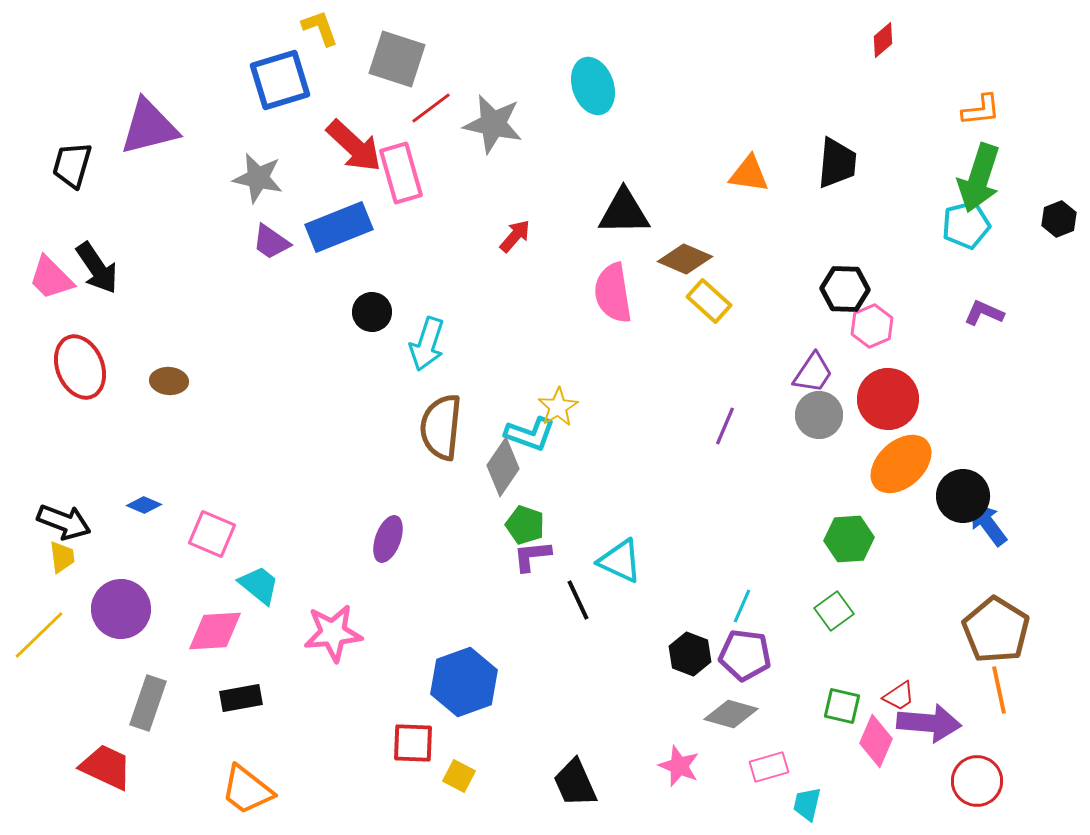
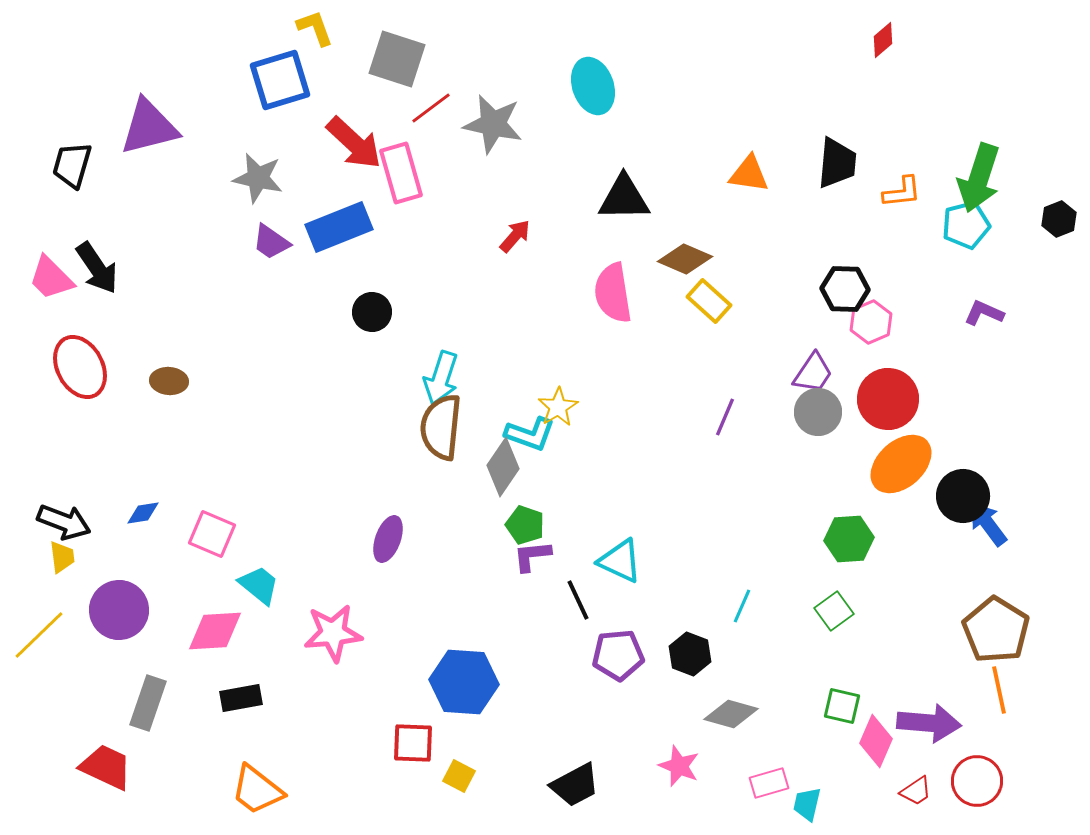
yellow L-shape at (320, 28): moved 5 px left
orange L-shape at (981, 110): moved 79 px left, 82 px down
red arrow at (354, 146): moved 3 px up
black triangle at (624, 212): moved 14 px up
pink hexagon at (872, 326): moved 1 px left, 4 px up
cyan arrow at (427, 344): moved 14 px right, 34 px down
red ellipse at (80, 367): rotated 6 degrees counterclockwise
gray circle at (819, 415): moved 1 px left, 3 px up
purple line at (725, 426): moved 9 px up
blue diamond at (144, 505): moved 1 px left, 8 px down; rotated 32 degrees counterclockwise
purple circle at (121, 609): moved 2 px left, 1 px down
purple pentagon at (745, 655): moved 127 px left; rotated 12 degrees counterclockwise
blue hexagon at (464, 682): rotated 24 degrees clockwise
red trapezoid at (899, 696): moved 17 px right, 95 px down
pink rectangle at (769, 767): moved 16 px down
black trapezoid at (575, 783): moved 2 px down; rotated 94 degrees counterclockwise
orange trapezoid at (247, 790): moved 10 px right
